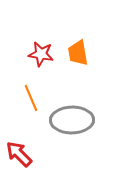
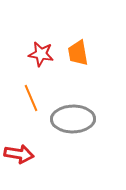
gray ellipse: moved 1 px right, 1 px up
red arrow: rotated 144 degrees clockwise
